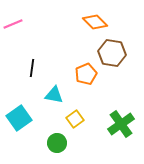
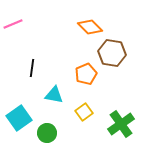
orange diamond: moved 5 px left, 5 px down
yellow square: moved 9 px right, 7 px up
green circle: moved 10 px left, 10 px up
